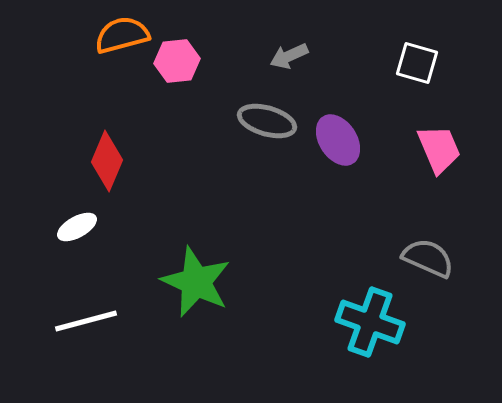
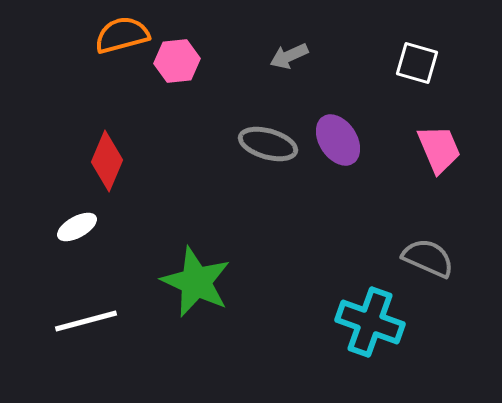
gray ellipse: moved 1 px right, 23 px down
